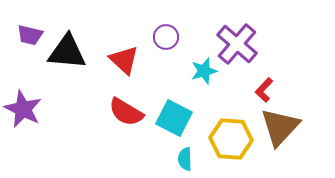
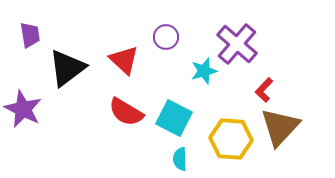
purple trapezoid: rotated 112 degrees counterclockwise
black triangle: moved 16 px down; rotated 42 degrees counterclockwise
cyan semicircle: moved 5 px left
